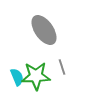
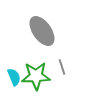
gray ellipse: moved 2 px left, 1 px down
cyan semicircle: moved 3 px left
